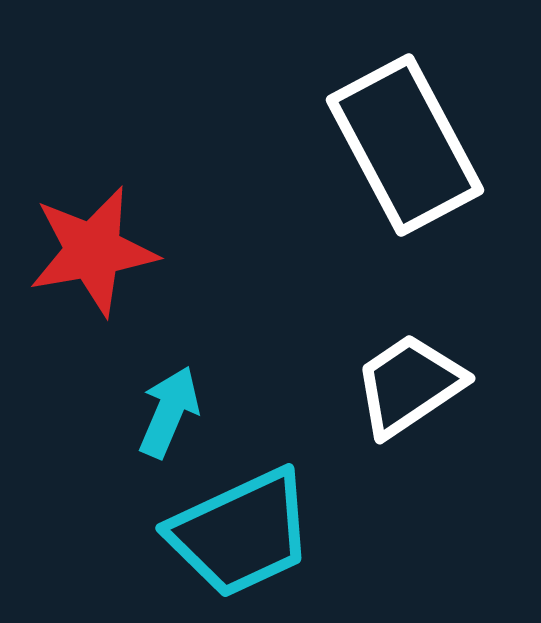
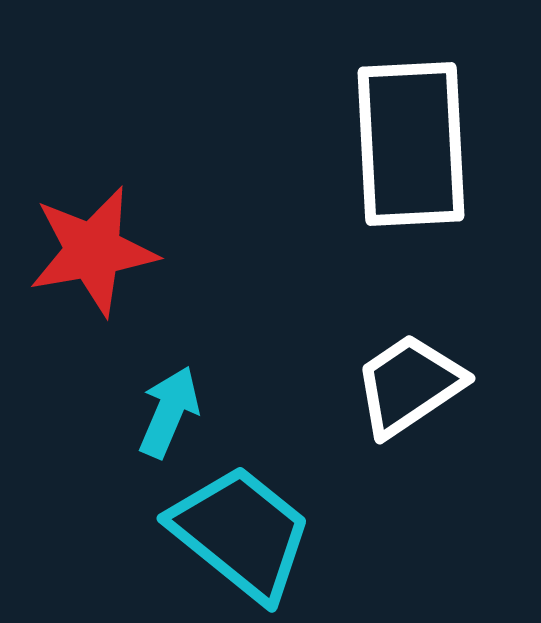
white rectangle: moved 6 px right, 1 px up; rotated 25 degrees clockwise
cyan trapezoid: rotated 116 degrees counterclockwise
